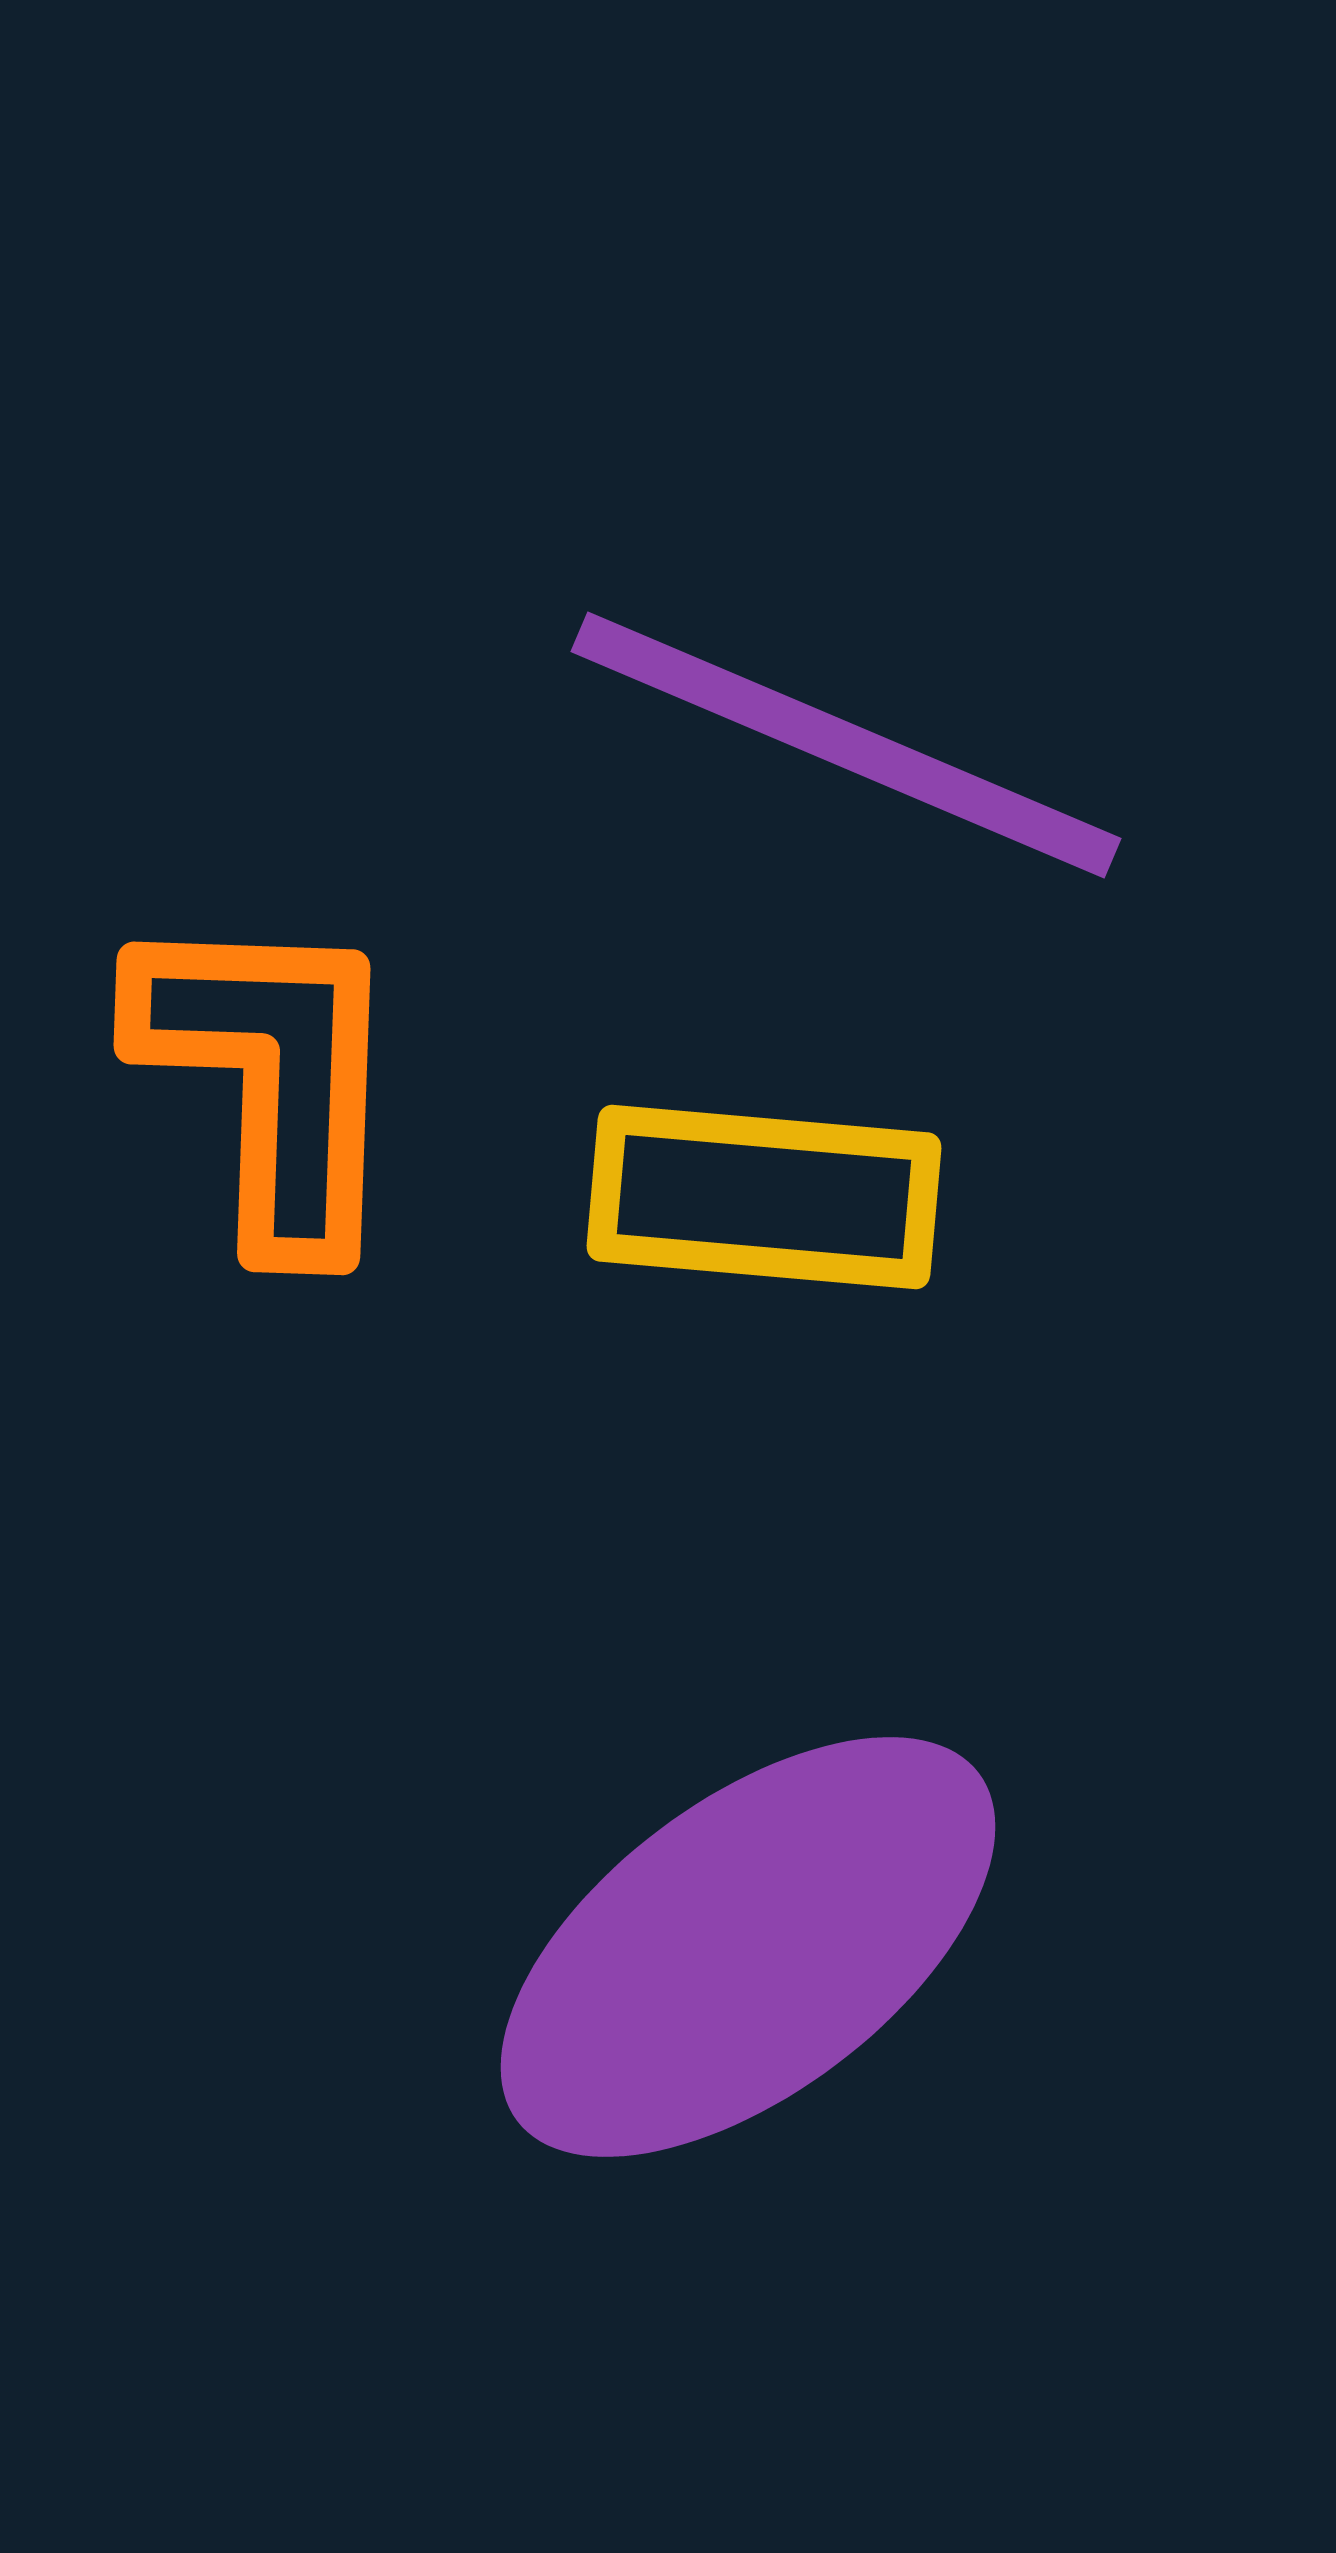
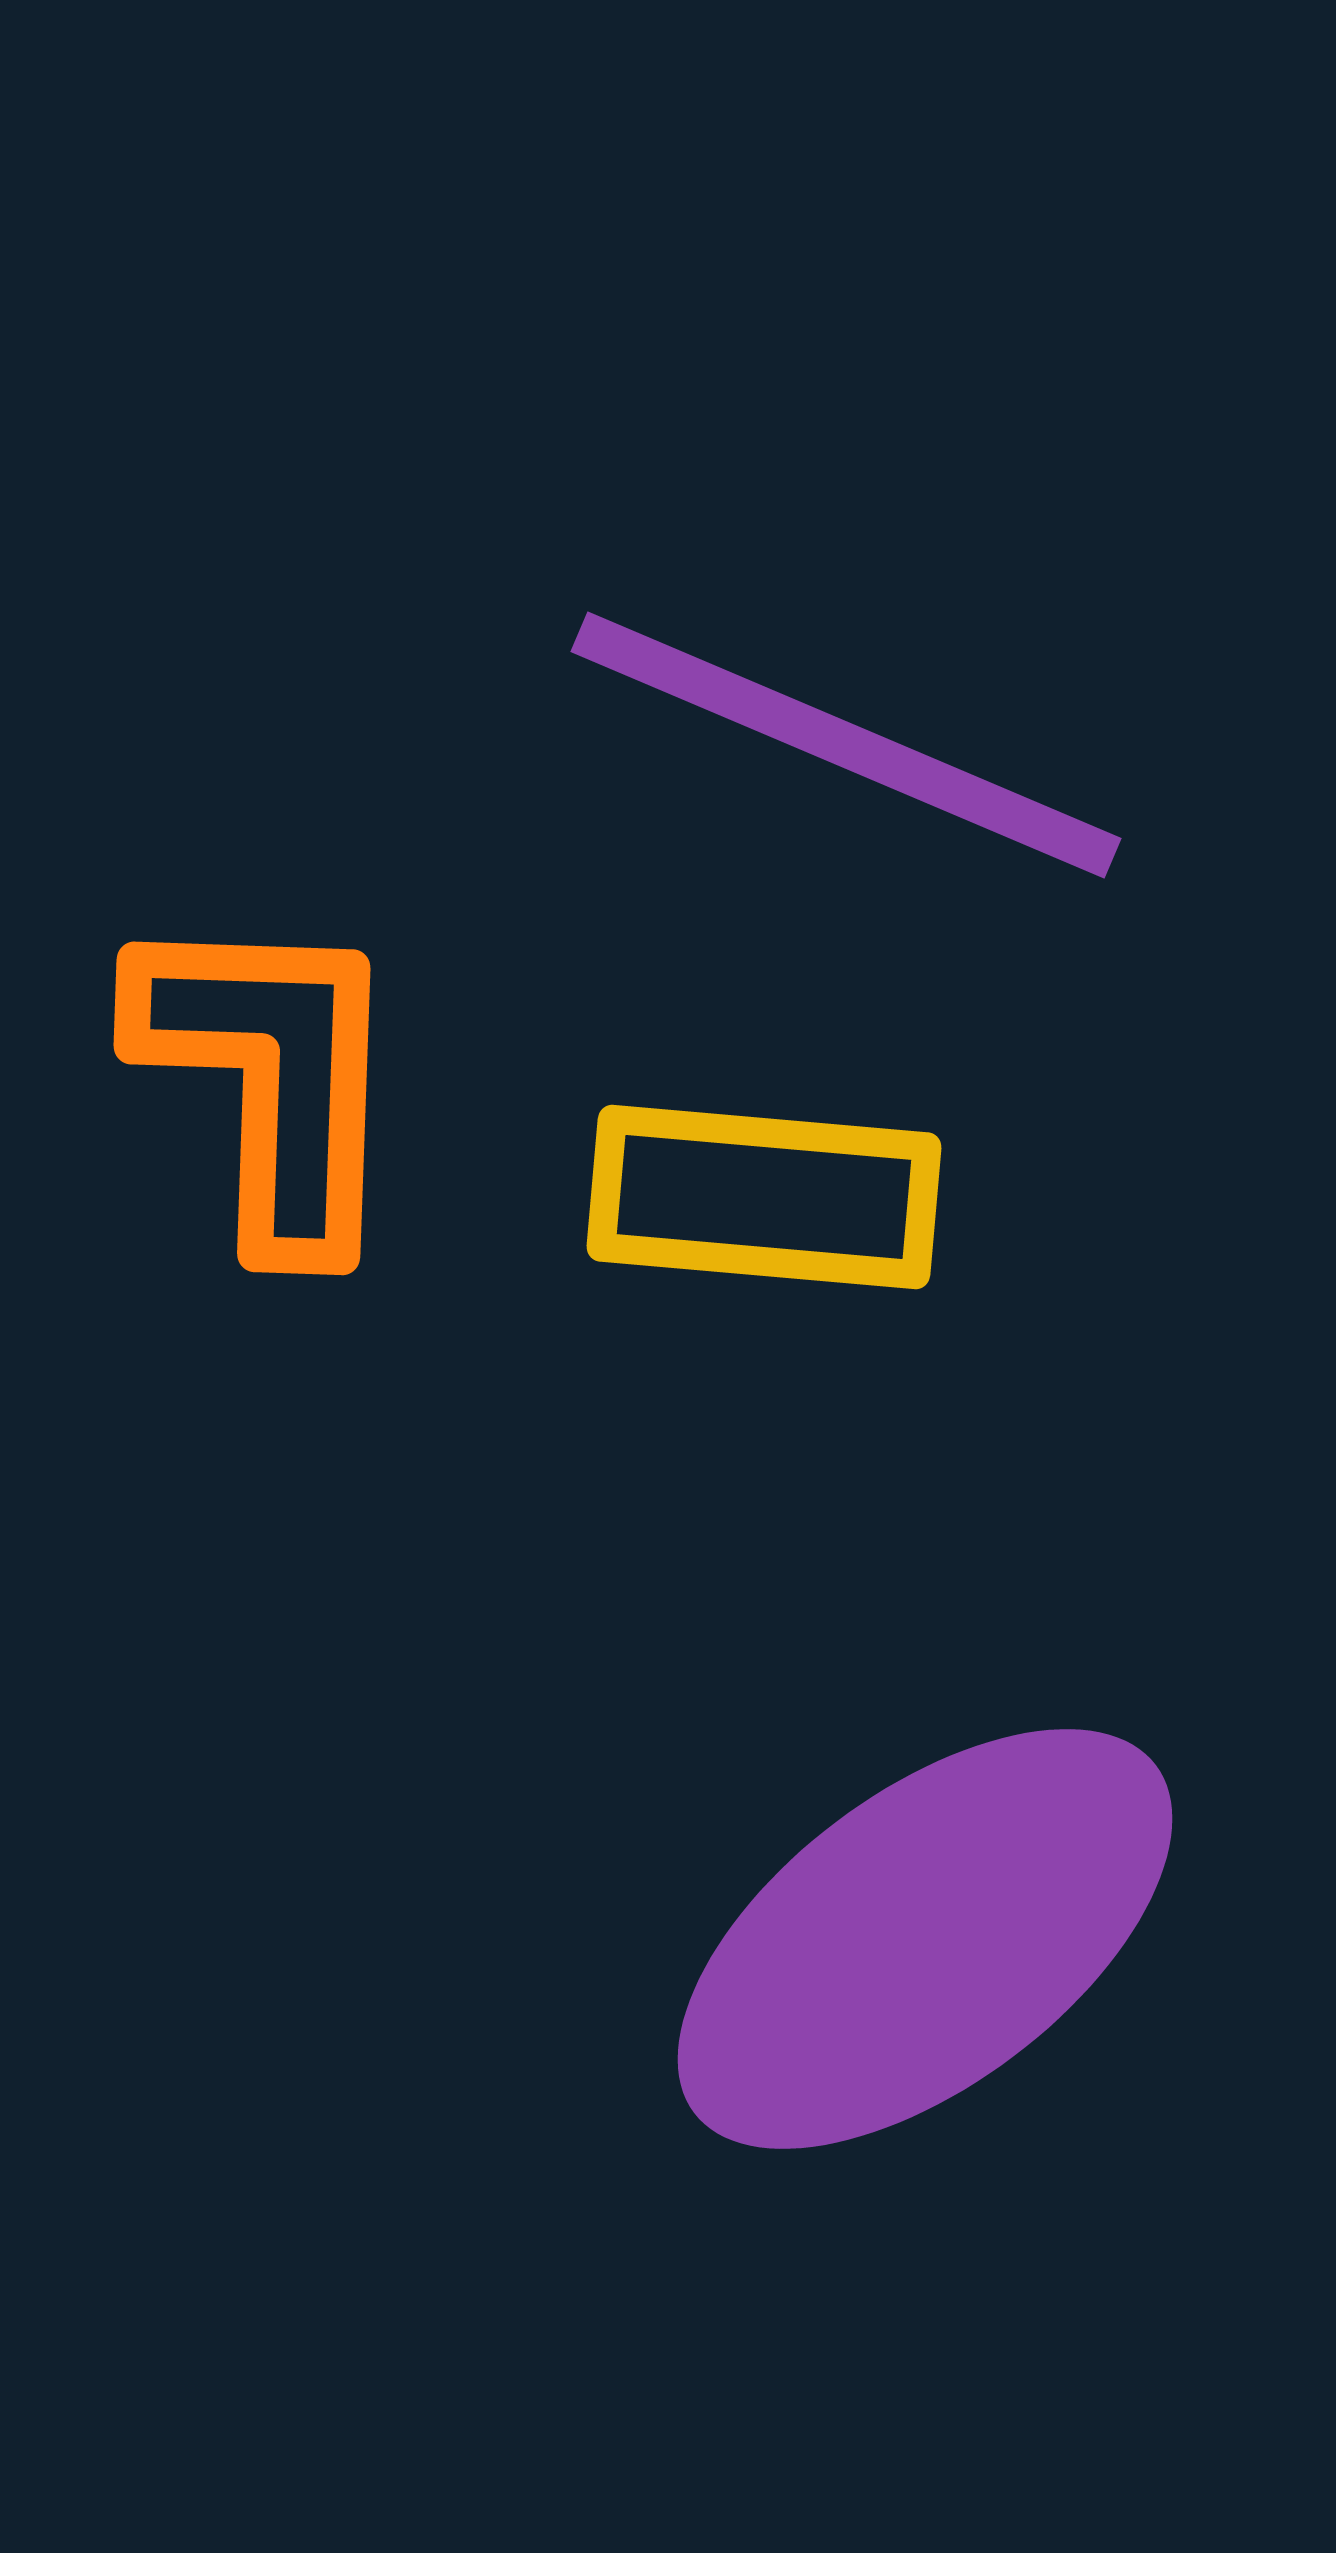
purple ellipse: moved 177 px right, 8 px up
